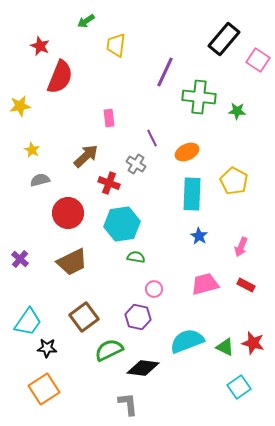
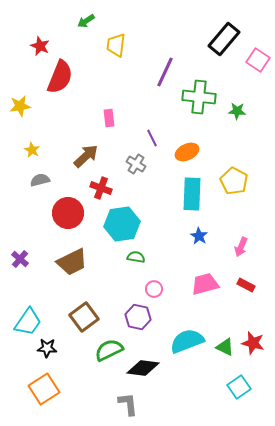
red cross at (109, 183): moved 8 px left, 5 px down
